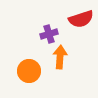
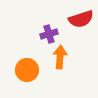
orange circle: moved 2 px left, 1 px up
